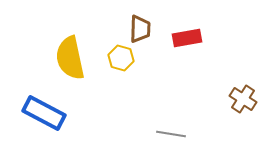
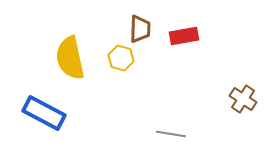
red rectangle: moved 3 px left, 2 px up
